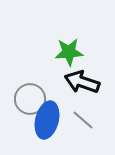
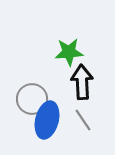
black arrow: rotated 68 degrees clockwise
gray circle: moved 2 px right
gray line: rotated 15 degrees clockwise
